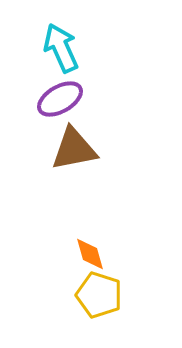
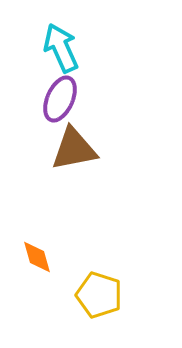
purple ellipse: rotated 36 degrees counterclockwise
orange diamond: moved 53 px left, 3 px down
